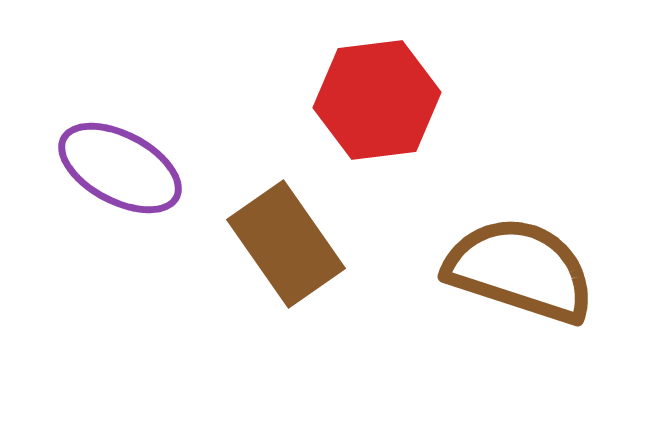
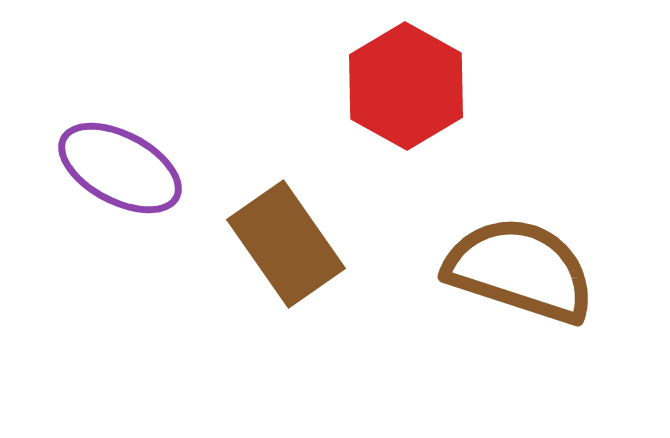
red hexagon: moved 29 px right, 14 px up; rotated 24 degrees counterclockwise
